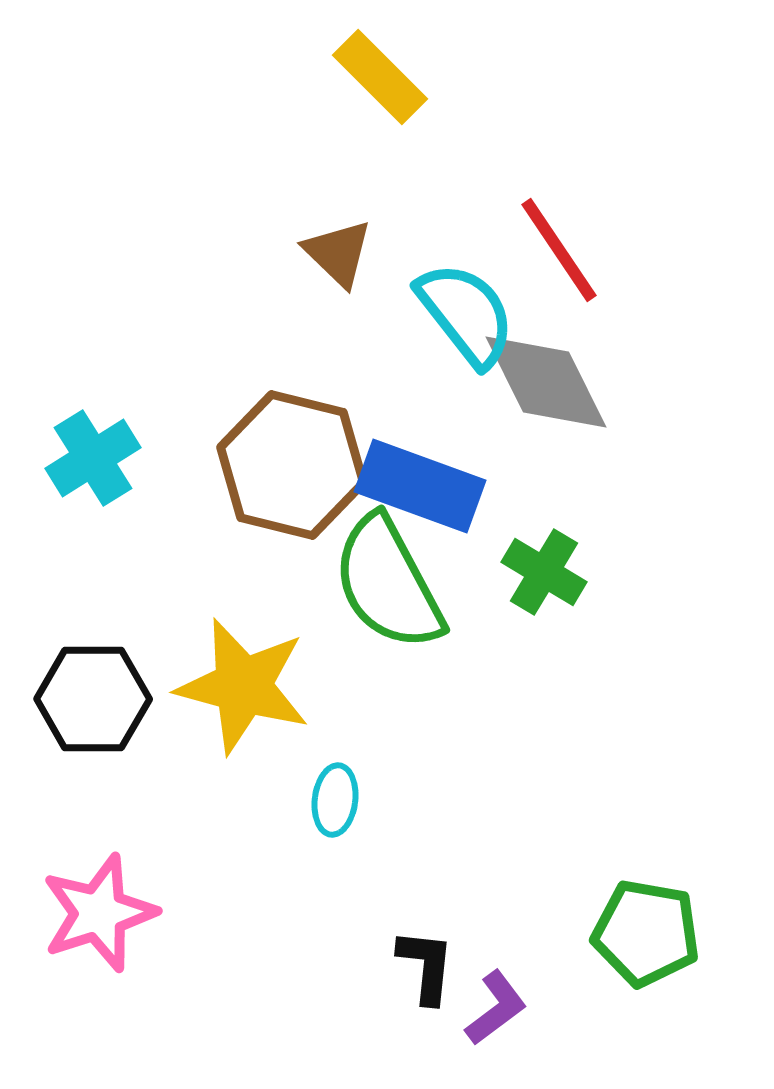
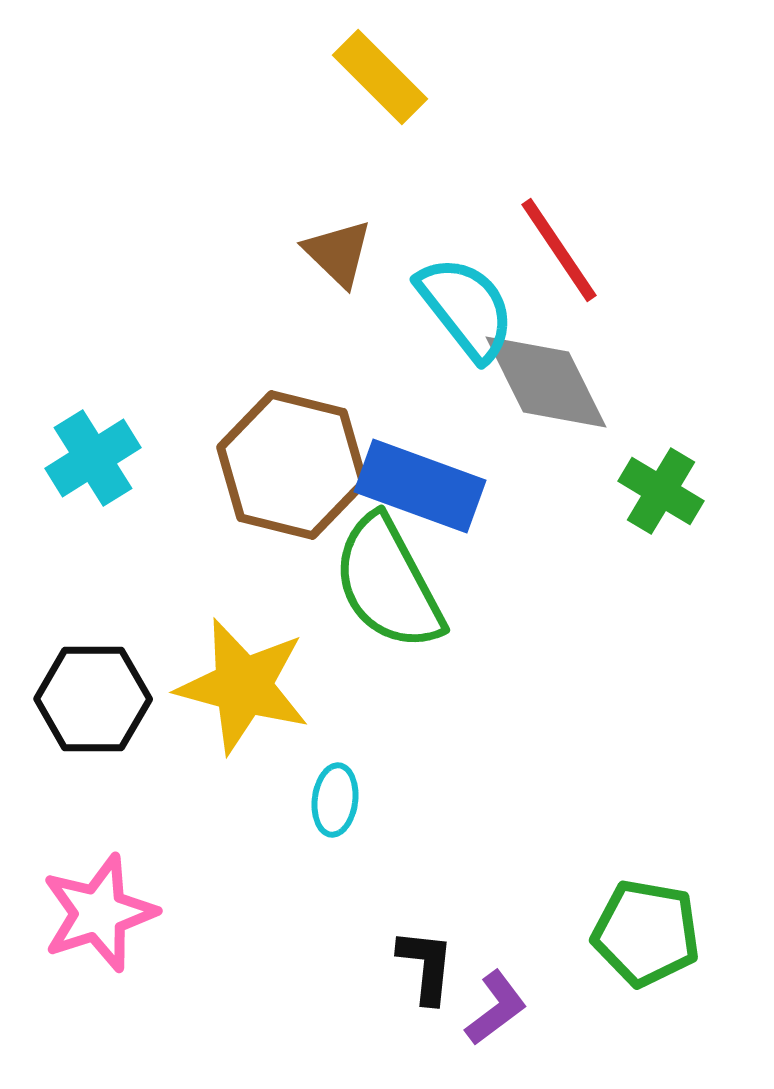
cyan semicircle: moved 6 px up
green cross: moved 117 px right, 81 px up
